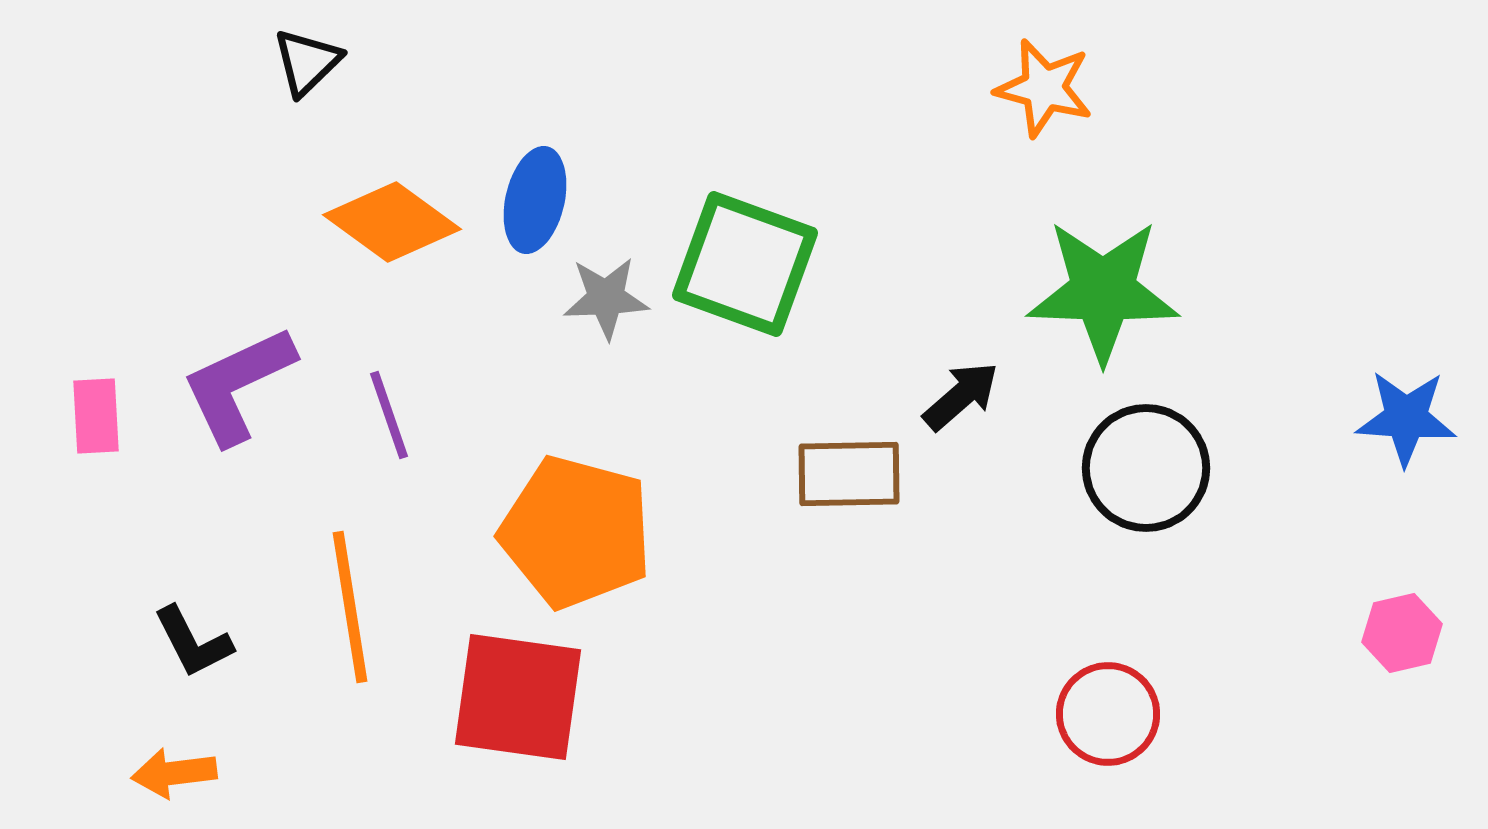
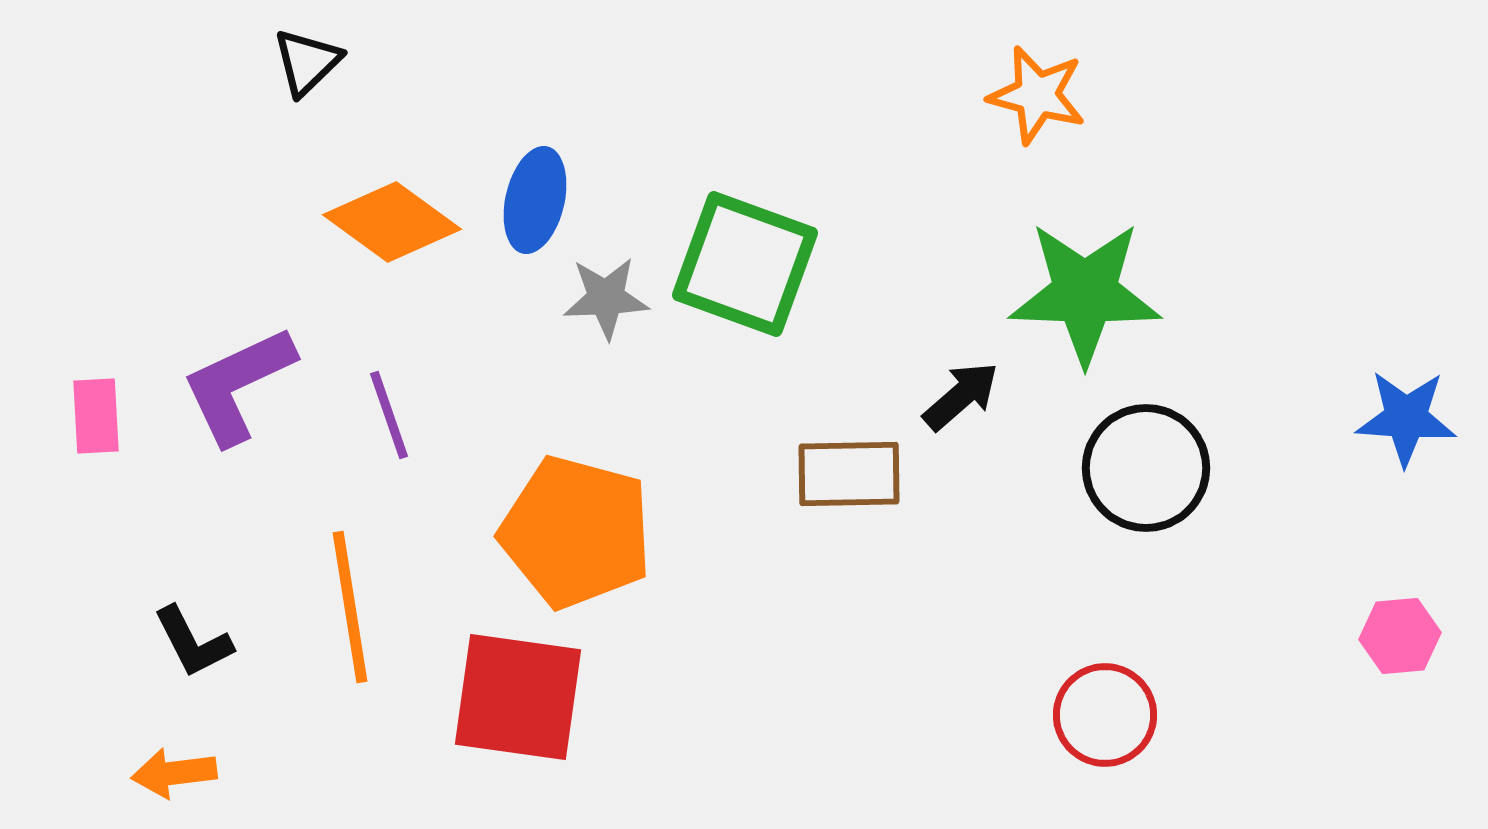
orange star: moved 7 px left, 7 px down
green star: moved 18 px left, 2 px down
pink hexagon: moved 2 px left, 3 px down; rotated 8 degrees clockwise
red circle: moved 3 px left, 1 px down
